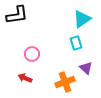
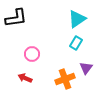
black L-shape: moved 1 px left, 3 px down
cyan triangle: moved 5 px left
cyan rectangle: rotated 48 degrees clockwise
purple triangle: rotated 24 degrees clockwise
orange cross: moved 3 px up
